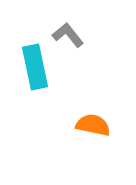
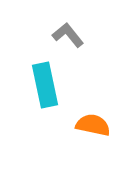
cyan rectangle: moved 10 px right, 18 px down
